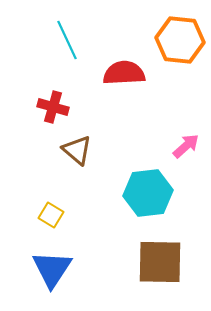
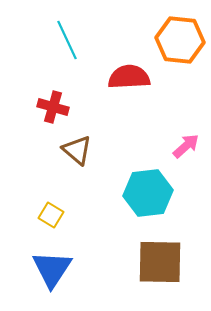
red semicircle: moved 5 px right, 4 px down
